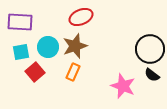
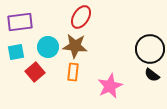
red ellipse: rotated 35 degrees counterclockwise
purple rectangle: rotated 10 degrees counterclockwise
brown star: rotated 25 degrees clockwise
cyan square: moved 5 px left
orange rectangle: rotated 18 degrees counterclockwise
pink star: moved 13 px left; rotated 25 degrees clockwise
